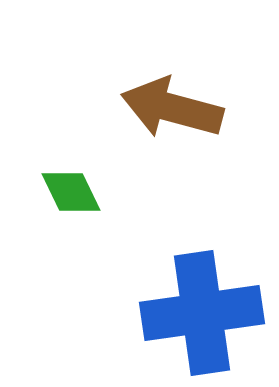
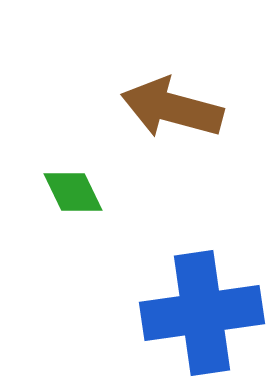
green diamond: moved 2 px right
